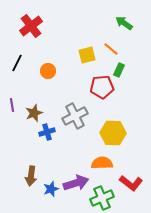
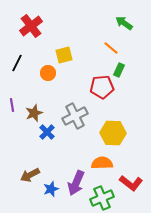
orange line: moved 1 px up
yellow square: moved 23 px left
orange circle: moved 2 px down
blue cross: rotated 28 degrees counterclockwise
brown arrow: moved 1 px left, 1 px up; rotated 54 degrees clockwise
purple arrow: rotated 130 degrees clockwise
